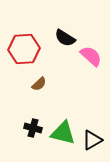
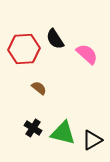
black semicircle: moved 10 px left, 1 px down; rotated 25 degrees clockwise
pink semicircle: moved 4 px left, 2 px up
brown semicircle: moved 4 px down; rotated 98 degrees counterclockwise
black cross: rotated 18 degrees clockwise
